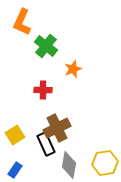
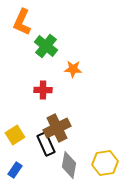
orange star: rotated 24 degrees clockwise
